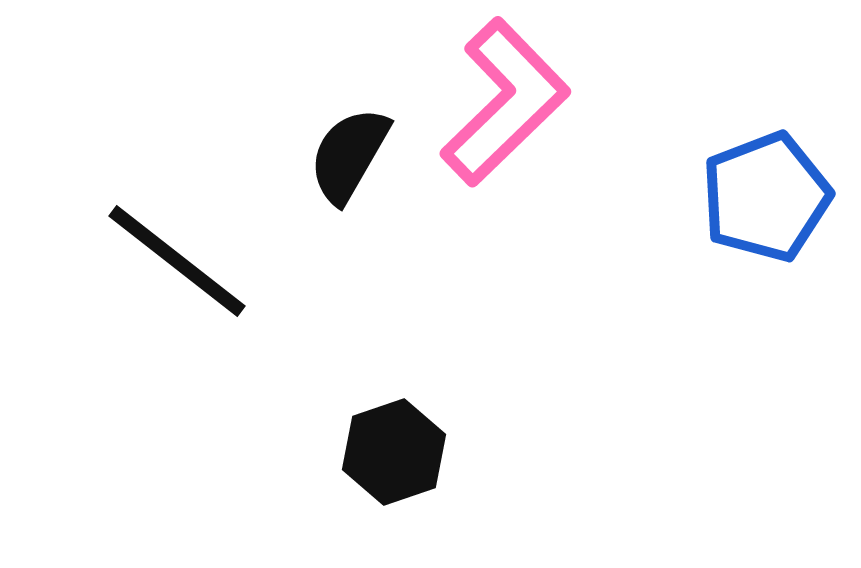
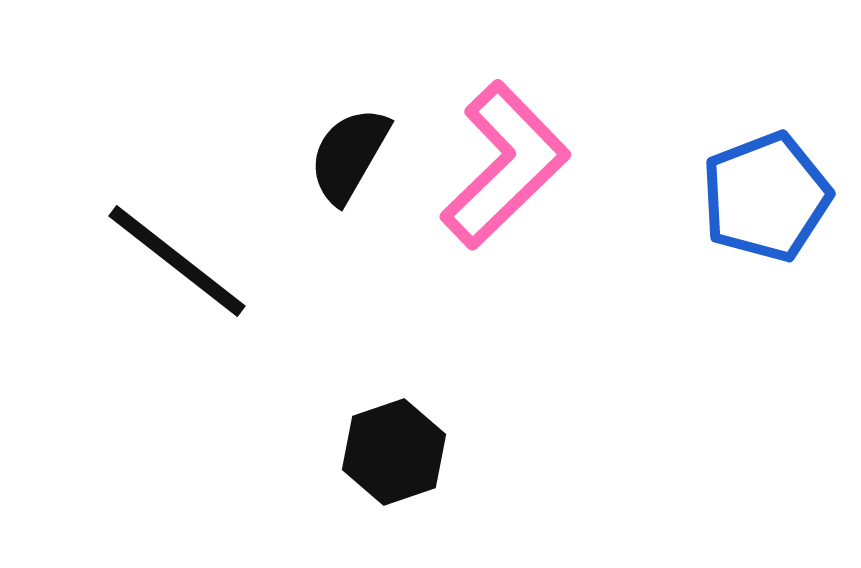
pink L-shape: moved 63 px down
